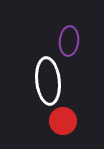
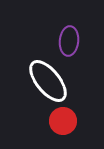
white ellipse: rotated 33 degrees counterclockwise
